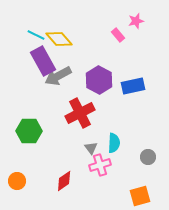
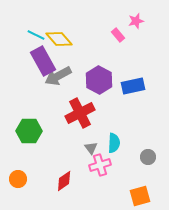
orange circle: moved 1 px right, 2 px up
